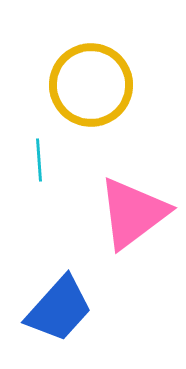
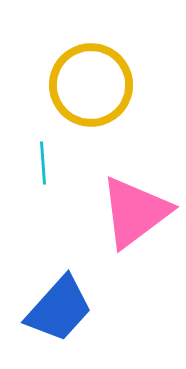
cyan line: moved 4 px right, 3 px down
pink triangle: moved 2 px right, 1 px up
